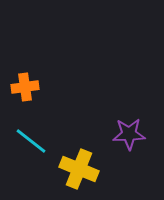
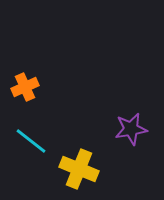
orange cross: rotated 16 degrees counterclockwise
purple star: moved 2 px right, 5 px up; rotated 8 degrees counterclockwise
